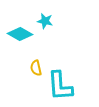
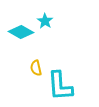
cyan star: rotated 21 degrees clockwise
cyan diamond: moved 1 px right, 2 px up
